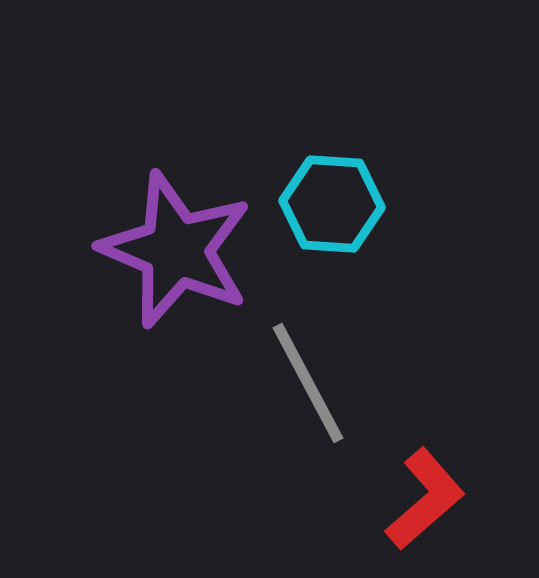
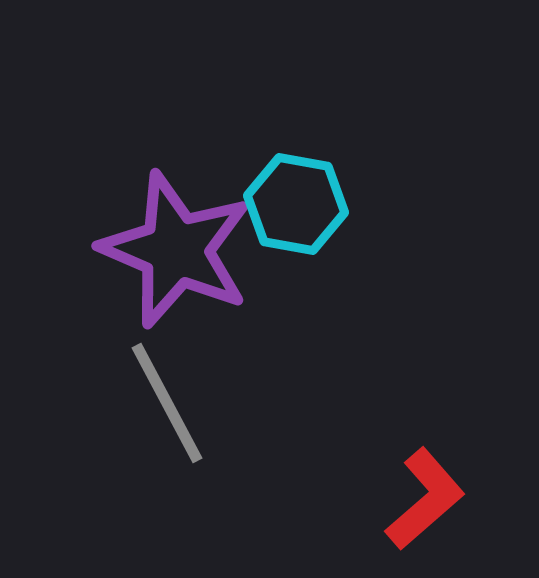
cyan hexagon: moved 36 px left; rotated 6 degrees clockwise
gray line: moved 141 px left, 20 px down
